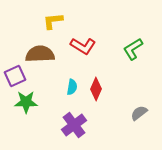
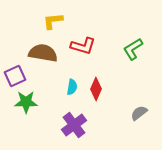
red L-shape: rotated 15 degrees counterclockwise
brown semicircle: moved 3 px right, 1 px up; rotated 12 degrees clockwise
